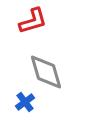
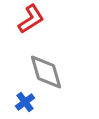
red L-shape: moved 2 px left, 2 px up; rotated 16 degrees counterclockwise
